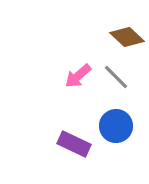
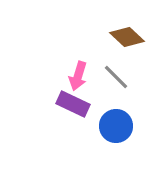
pink arrow: rotated 32 degrees counterclockwise
purple rectangle: moved 1 px left, 40 px up
